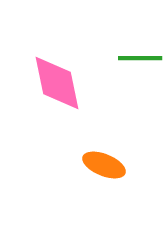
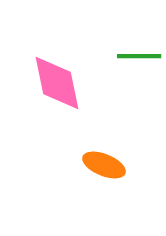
green line: moved 1 px left, 2 px up
